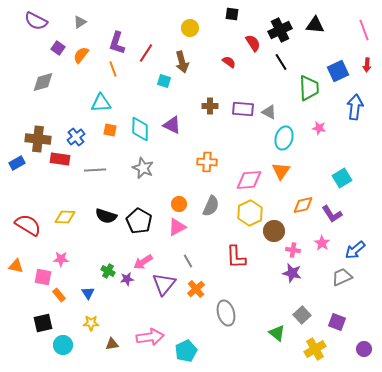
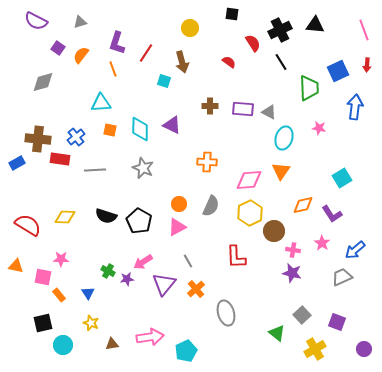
gray triangle at (80, 22): rotated 16 degrees clockwise
yellow star at (91, 323): rotated 21 degrees clockwise
